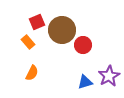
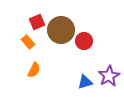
brown circle: moved 1 px left
red circle: moved 1 px right, 4 px up
orange semicircle: moved 2 px right, 3 px up
